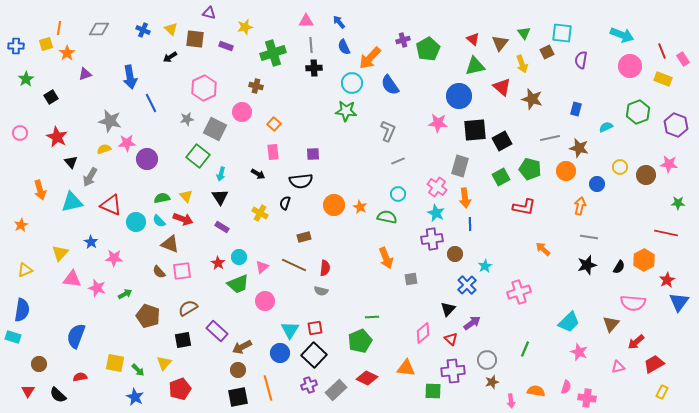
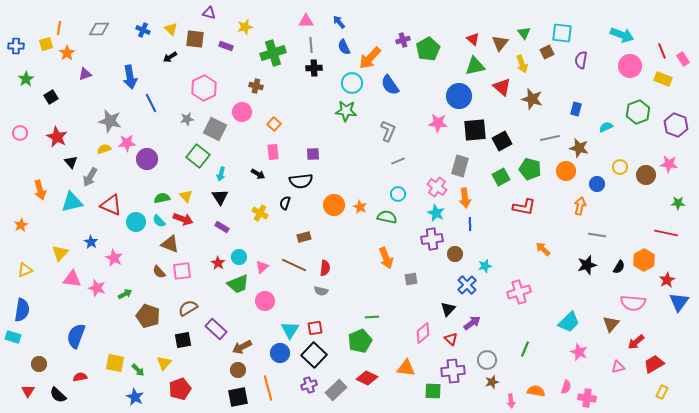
gray line at (589, 237): moved 8 px right, 2 px up
pink star at (114, 258): rotated 24 degrees clockwise
cyan star at (485, 266): rotated 16 degrees clockwise
purple rectangle at (217, 331): moved 1 px left, 2 px up
